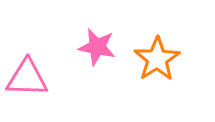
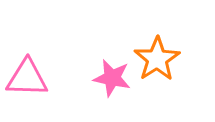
pink star: moved 15 px right, 31 px down
